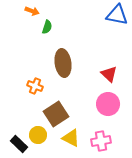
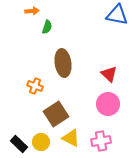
orange arrow: rotated 24 degrees counterclockwise
yellow circle: moved 3 px right, 7 px down
